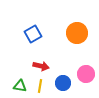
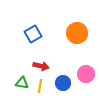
green triangle: moved 2 px right, 3 px up
